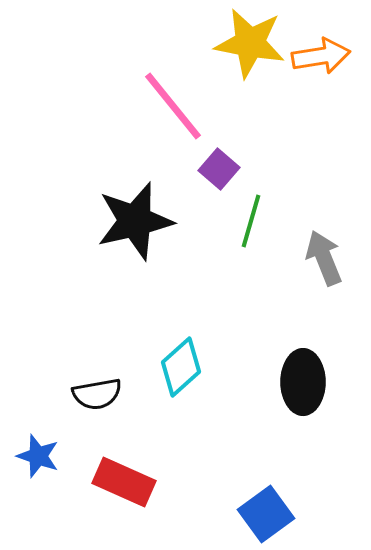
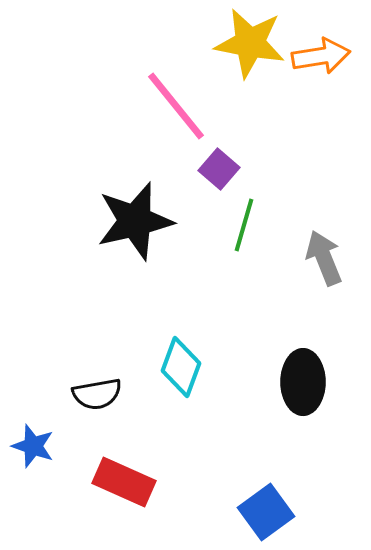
pink line: moved 3 px right
green line: moved 7 px left, 4 px down
cyan diamond: rotated 28 degrees counterclockwise
blue star: moved 5 px left, 10 px up
blue square: moved 2 px up
